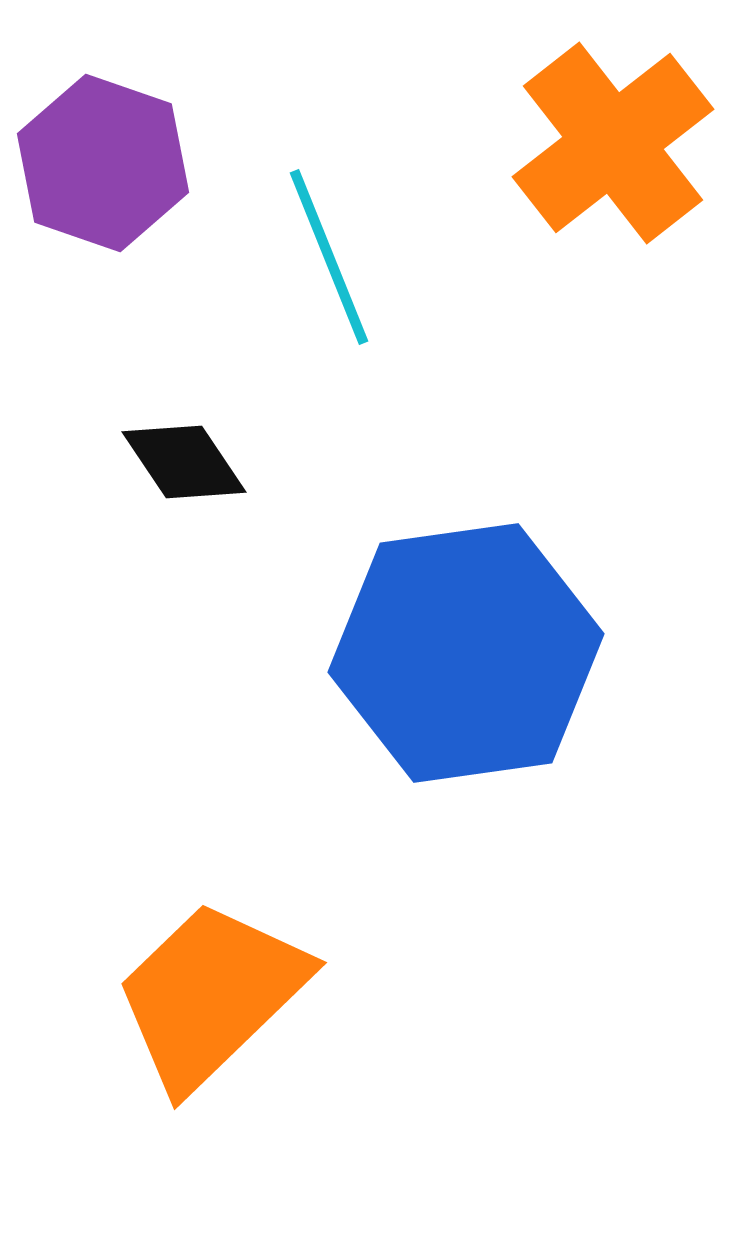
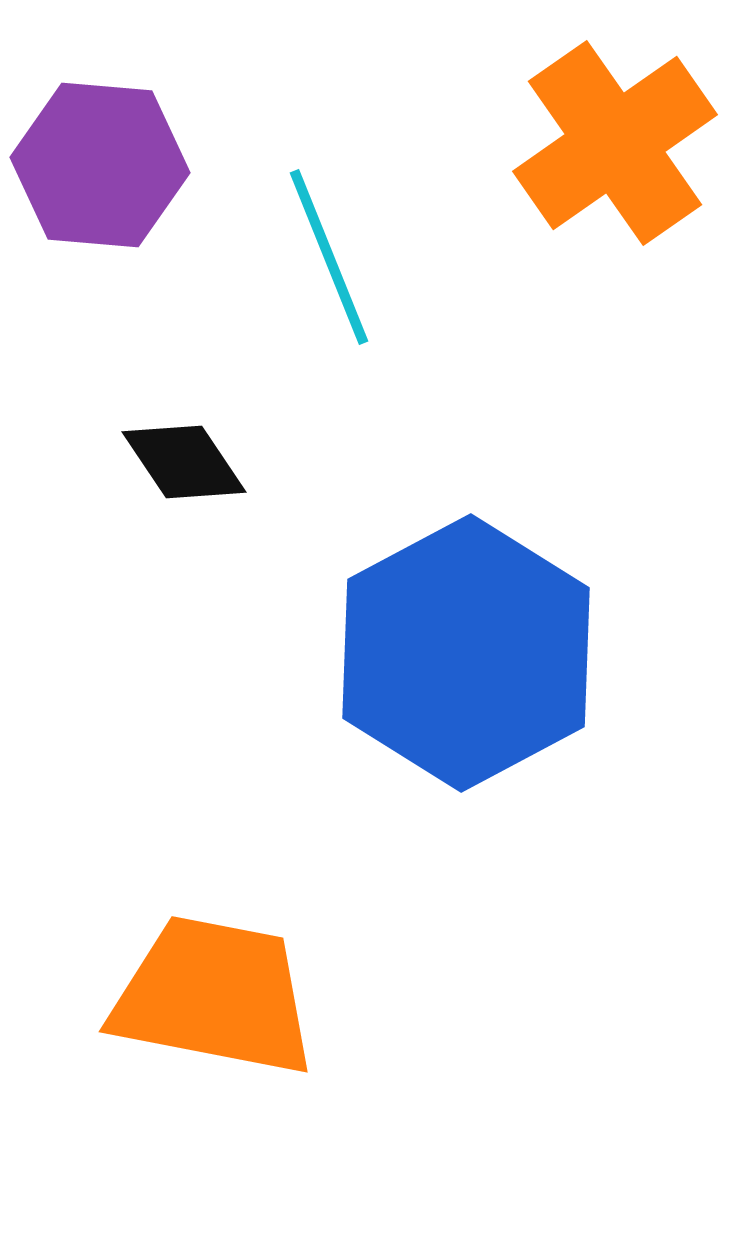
orange cross: moved 2 px right; rotated 3 degrees clockwise
purple hexagon: moved 3 px left, 2 px down; rotated 14 degrees counterclockwise
blue hexagon: rotated 20 degrees counterclockwise
orange trapezoid: moved 3 px right, 1 px down; rotated 55 degrees clockwise
